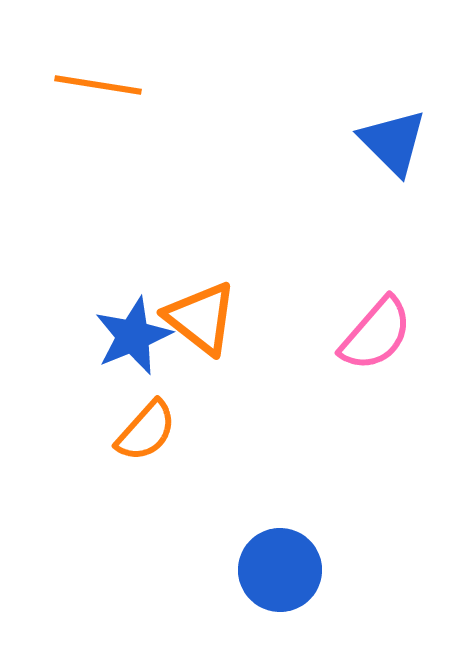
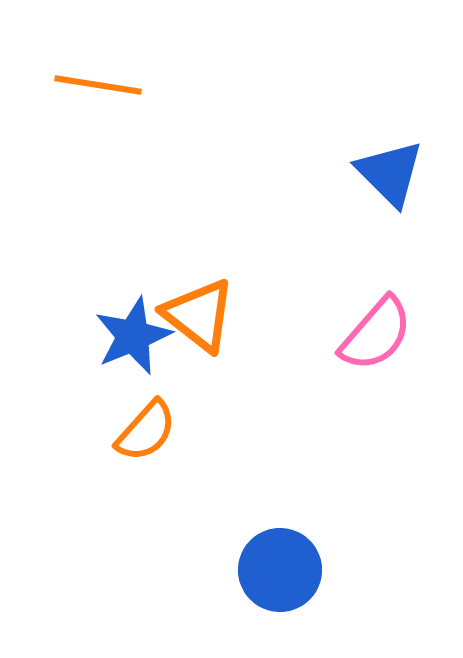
blue triangle: moved 3 px left, 31 px down
orange triangle: moved 2 px left, 3 px up
